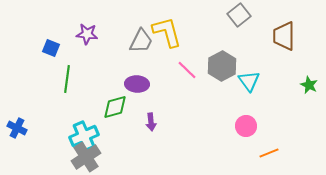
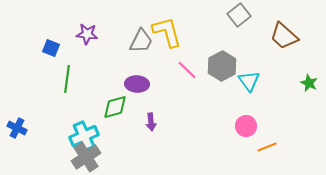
brown trapezoid: rotated 48 degrees counterclockwise
green star: moved 2 px up
orange line: moved 2 px left, 6 px up
